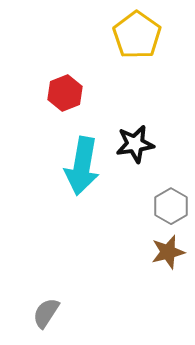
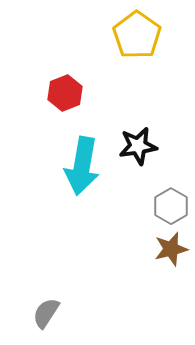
black star: moved 3 px right, 2 px down
brown star: moved 3 px right, 3 px up
